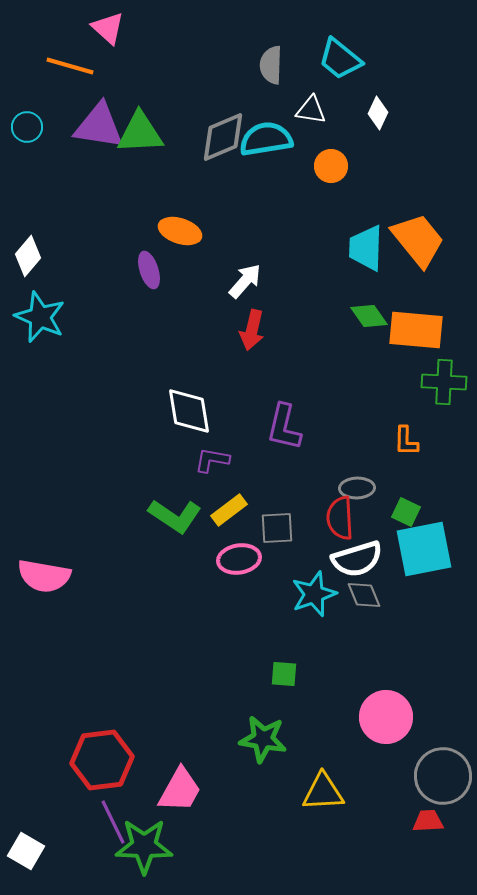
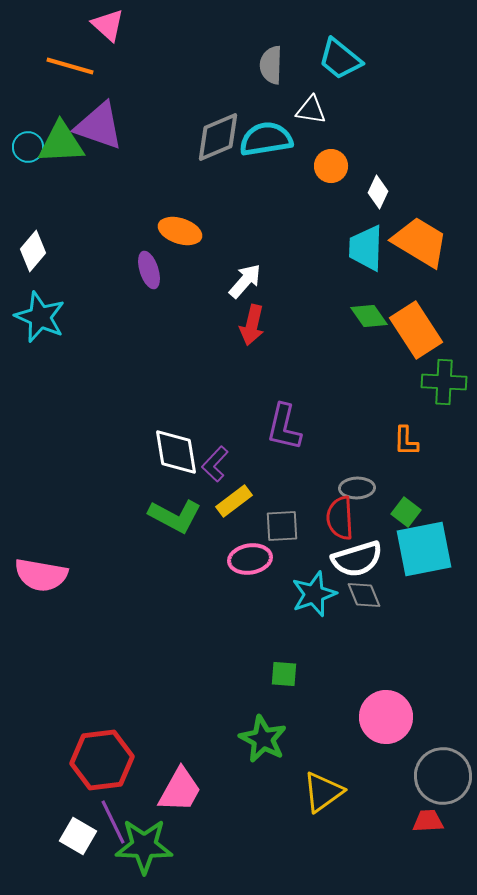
pink triangle at (108, 28): moved 3 px up
white diamond at (378, 113): moved 79 px down
purple triangle at (99, 126): rotated 10 degrees clockwise
cyan circle at (27, 127): moved 1 px right, 20 px down
green triangle at (140, 133): moved 79 px left, 10 px down
gray diamond at (223, 137): moved 5 px left
orange trapezoid at (418, 240): moved 2 px right, 2 px down; rotated 20 degrees counterclockwise
white diamond at (28, 256): moved 5 px right, 5 px up
red arrow at (252, 330): moved 5 px up
orange rectangle at (416, 330): rotated 52 degrees clockwise
white diamond at (189, 411): moved 13 px left, 41 px down
purple L-shape at (212, 460): moved 3 px right, 4 px down; rotated 57 degrees counterclockwise
yellow rectangle at (229, 510): moved 5 px right, 9 px up
green square at (406, 512): rotated 12 degrees clockwise
green L-shape at (175, 516): rotated 6 degrees counterclockwise
gray square at (277, 528): moved 5 px right, 2 px up
pink ellipse at (239, 559): moved 11 px right
pink semicircle at (44, 576): moved 3 px left, 1 px up
green star at (263, 739): rotated 18 degrees clockwise
yellow triangle at (323, 792): rotated 33 degrees counterclockwise
white square at (26, 851): moved 52 px right, 15 px up
